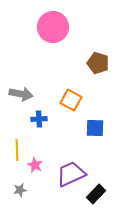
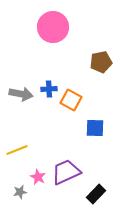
brown pentagon: moved 3 px right, 1 px up; rotated 30 degrees counterclockwise
blue cross: moved 10 px right, 30 px up
yellow line: rotated 70 degrees clockwise
pink star: moved 3 px right, 12 px down
purple trapezoid: moved 5 px left, 2 px up
gray star: moved 2 px down
